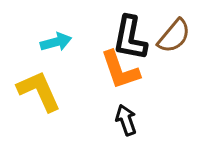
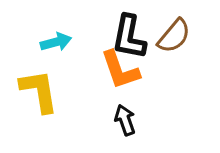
black L-shape: moved 1 px left, 1 px up
yellow L-shape: rotated 15 degrees clockwise
black arrow: moved 1 px left
